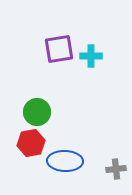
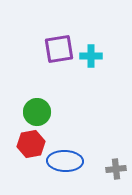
red hexagon: moved 1 px down
